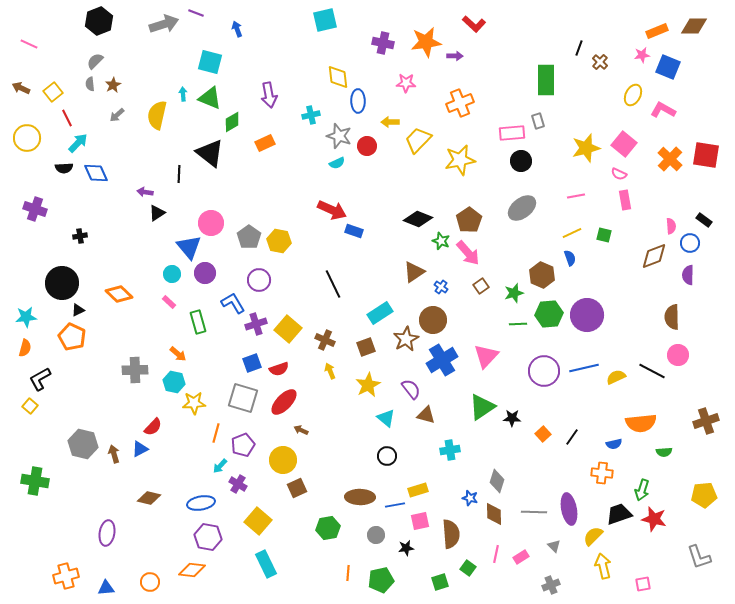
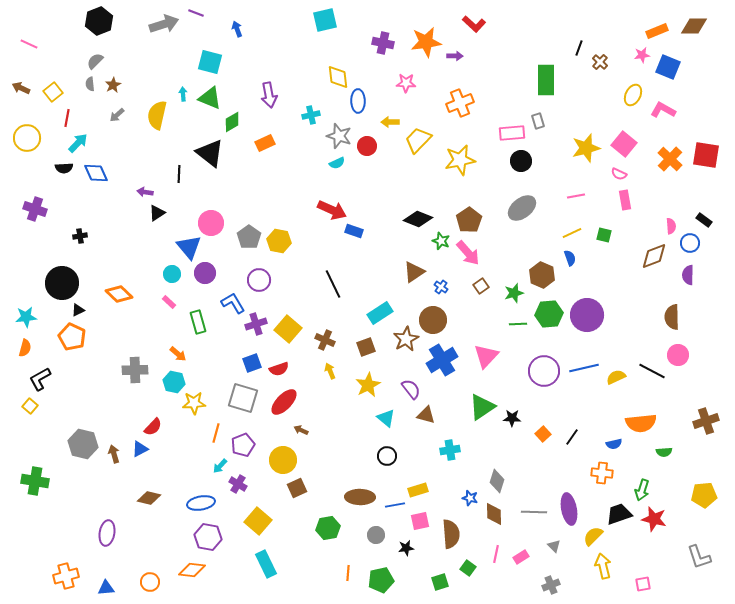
red line at (67, 118): rotated 36 degrees clockwise
